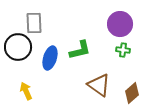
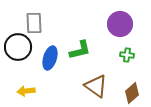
green cross: moved 4 px right, 5 px down
brown triangle: moved 3 px left, 1 px down
yellow arrow: rotated 72 degrees counterclockwise
